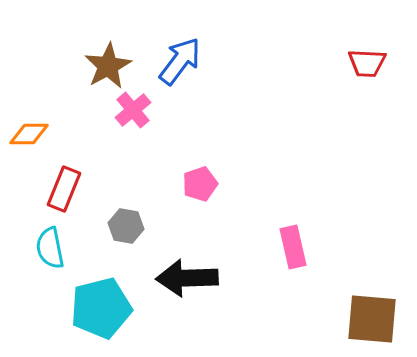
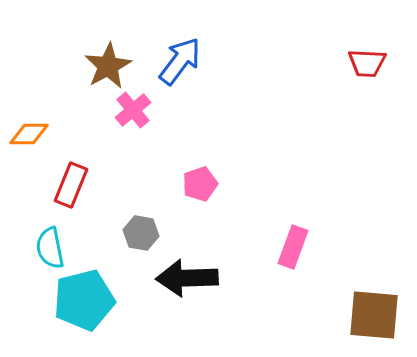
red rectangle: moved 7 px right, 4 px up
gray hexagon: moved 15 px right, 7 px down
pink rectangle: rotated 33 degrees clockwise
cyan pentagon: moved 17 px left, 8 px up
brown square: moved 2 px right, 4 px up
